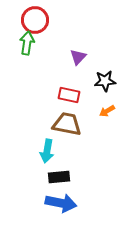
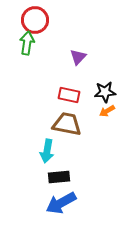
black star: moved 11 px down
blue arrow: rotated 140 degrees clockwise
